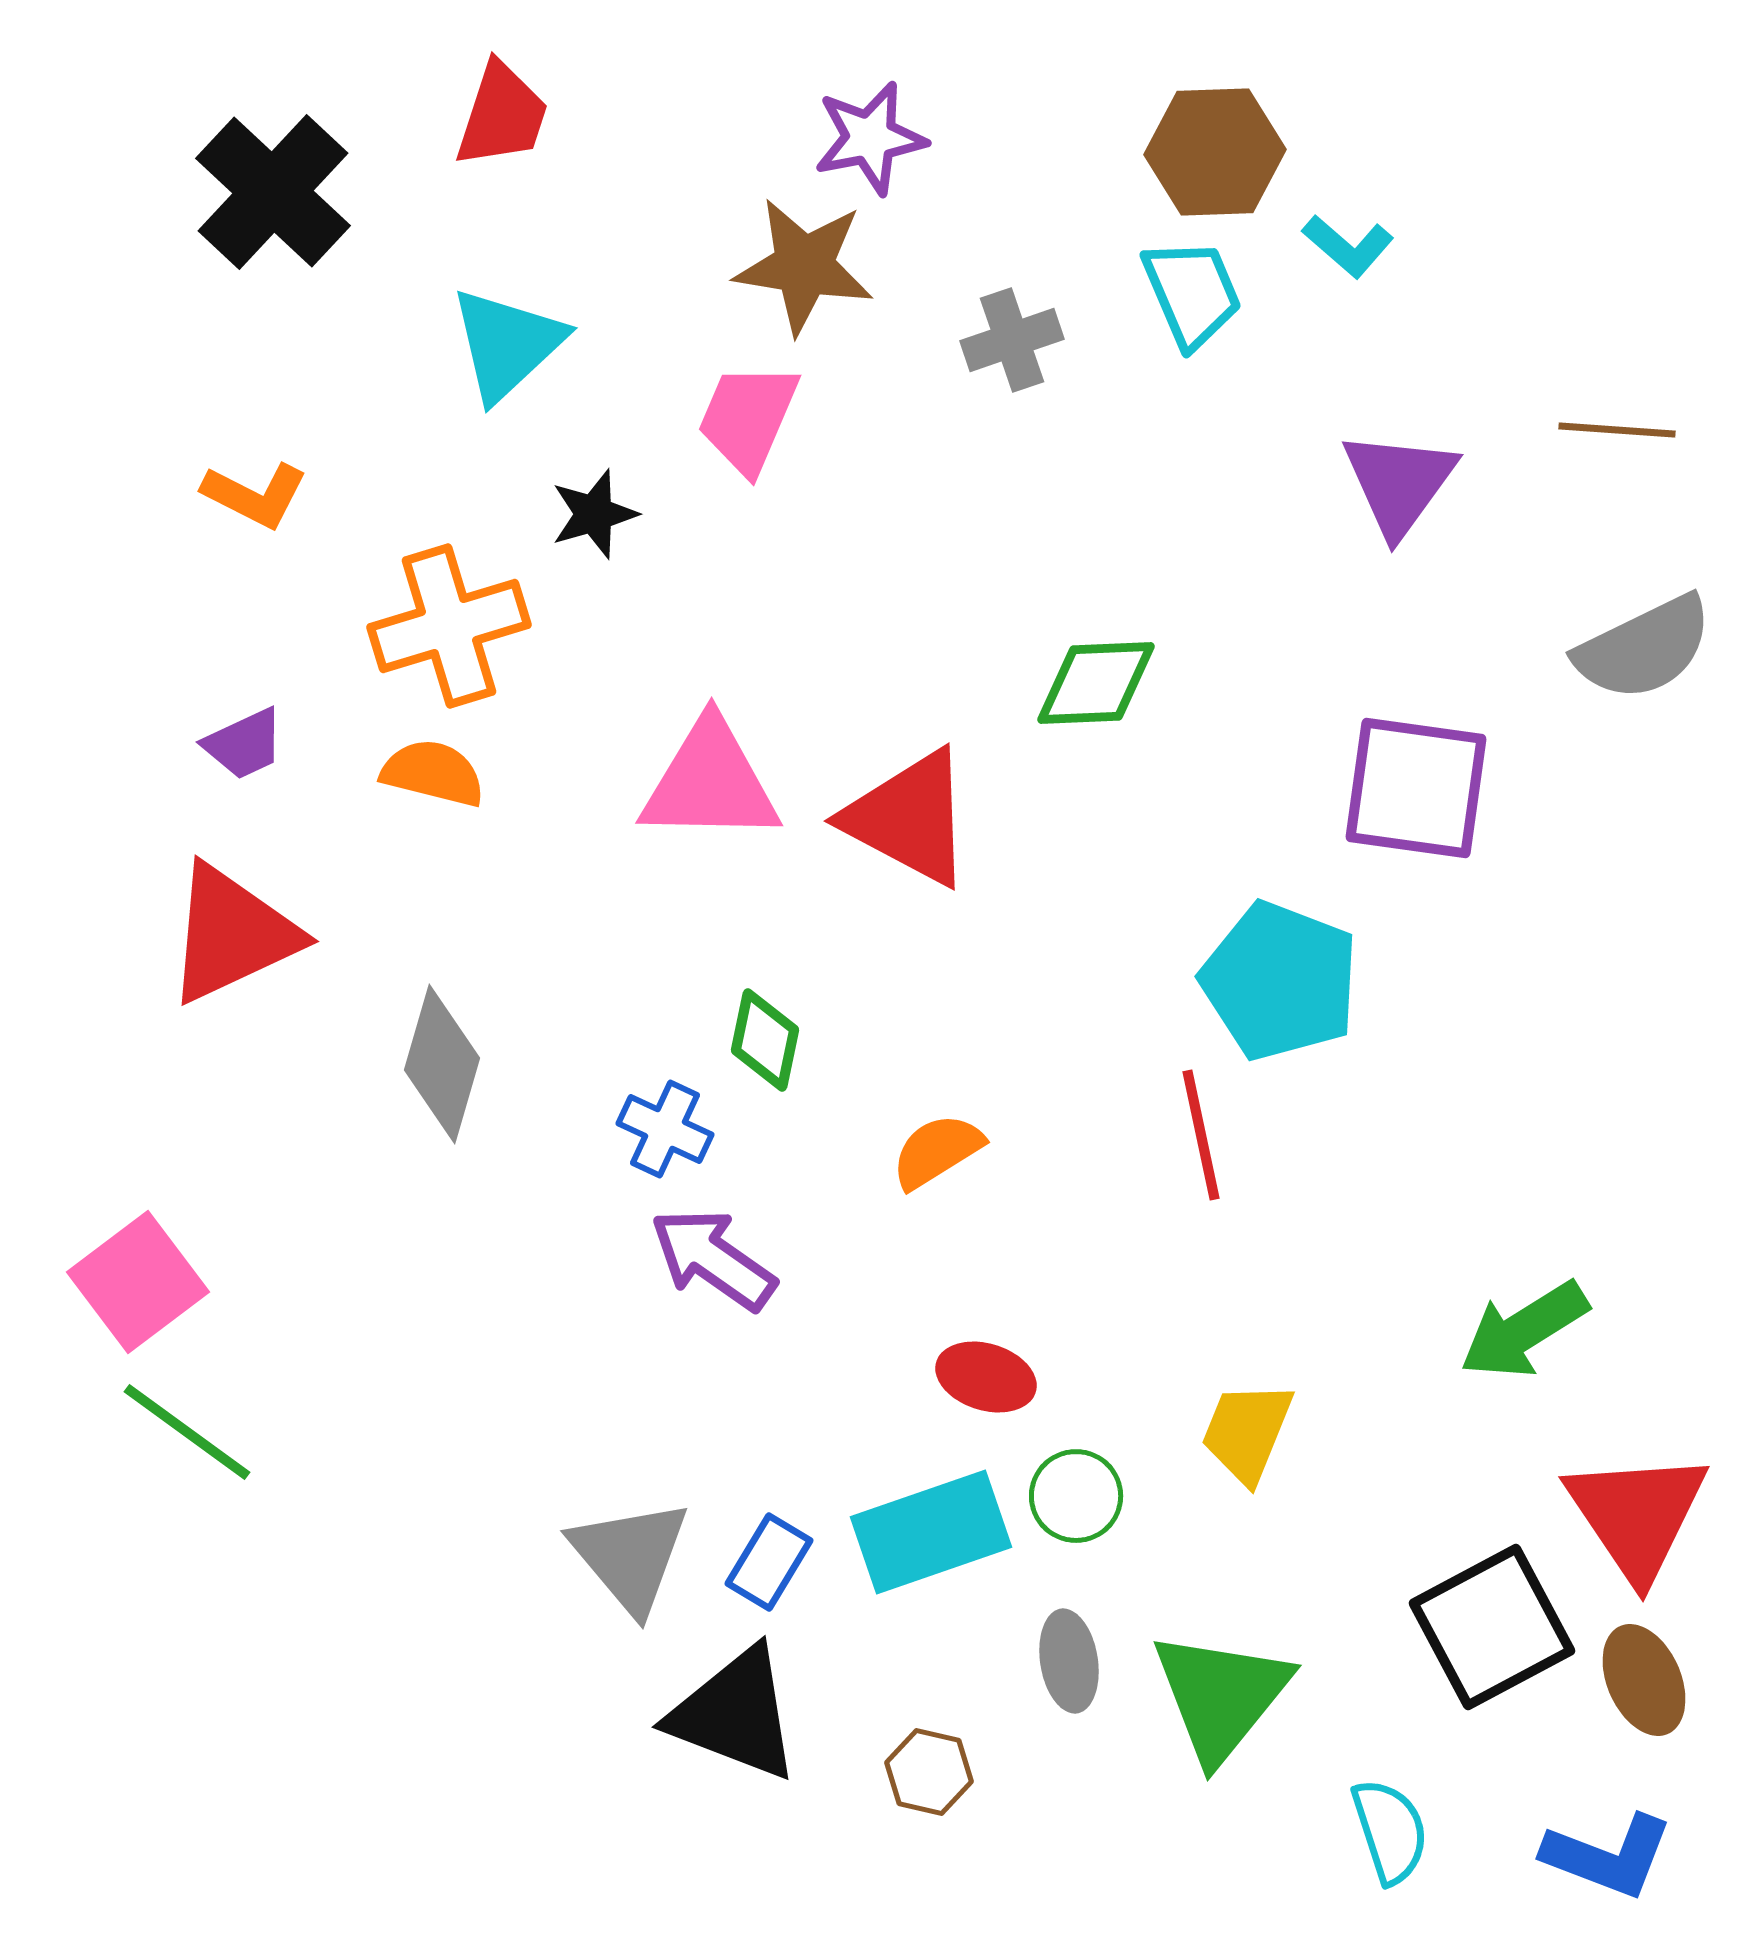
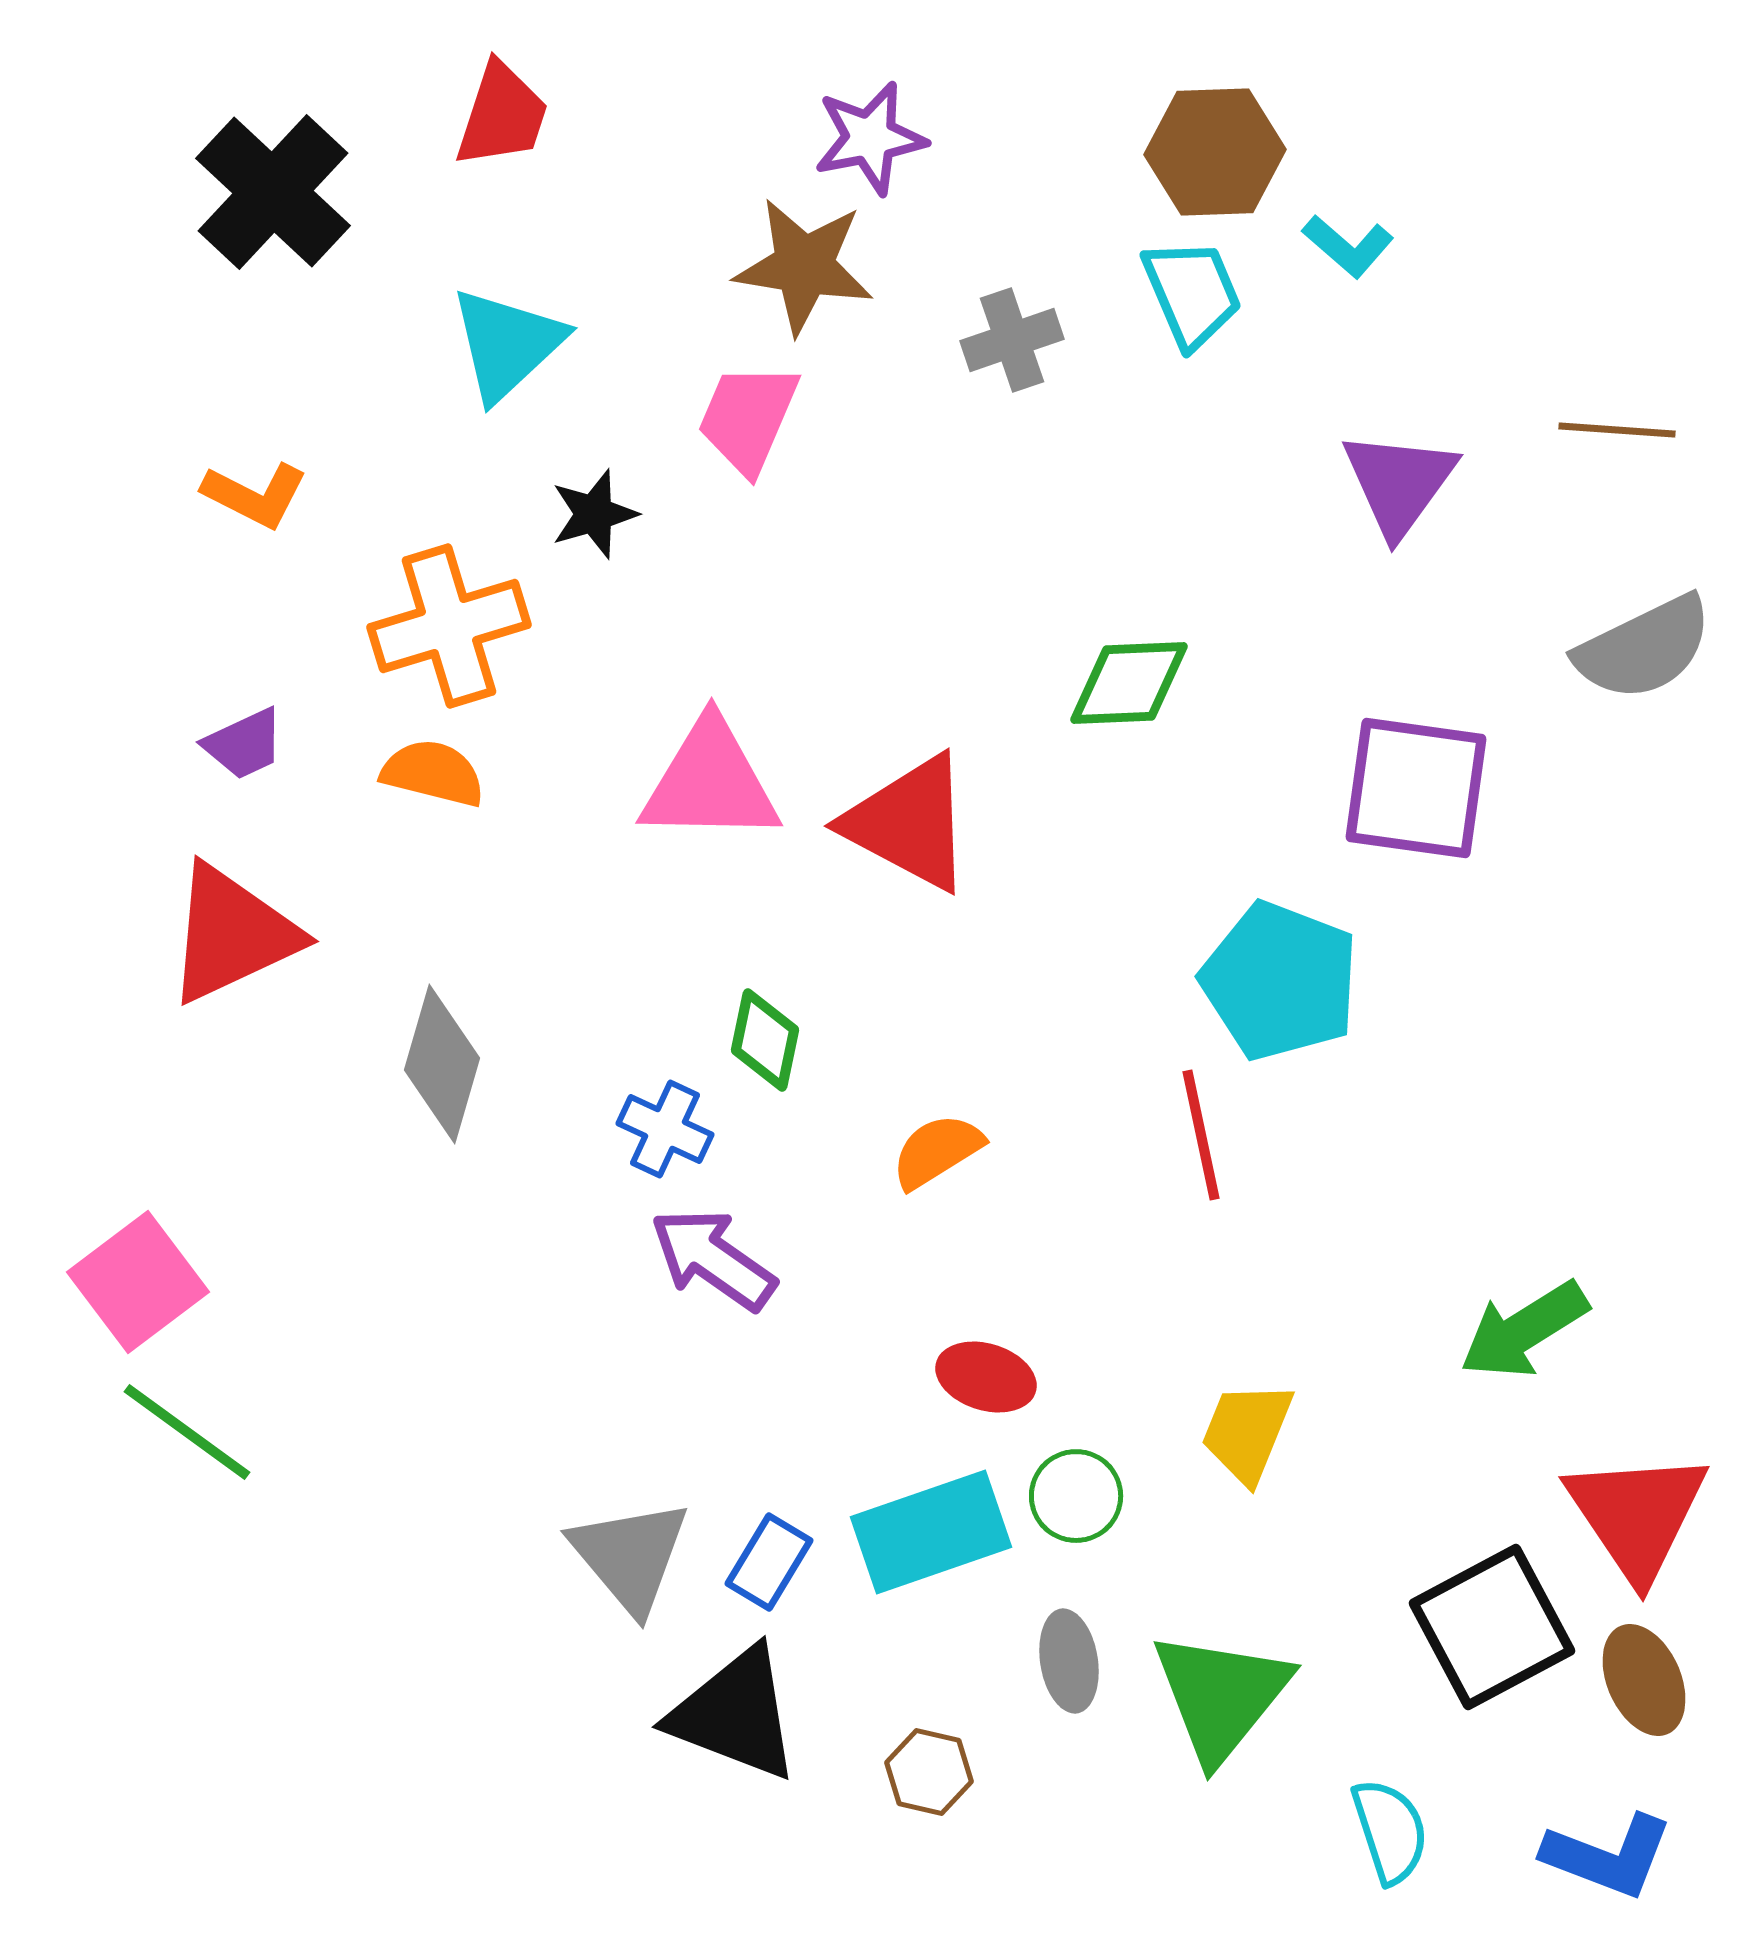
green diamond at (1096, 683): moved 33 px right
red triangle at (909, 818): moved 5 px down
